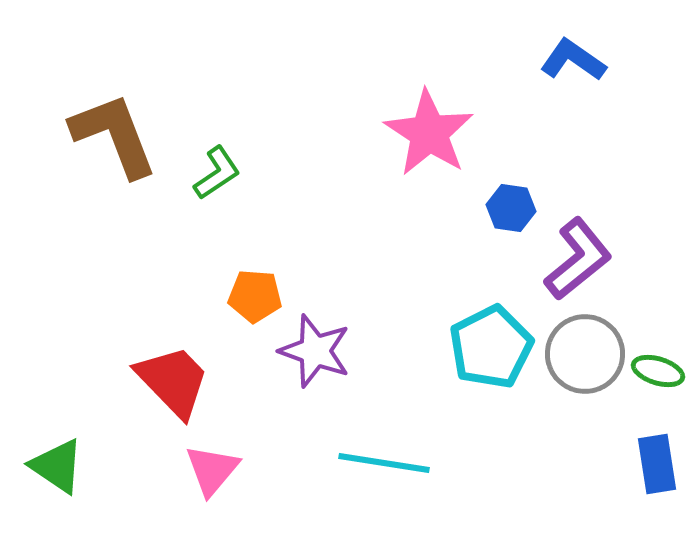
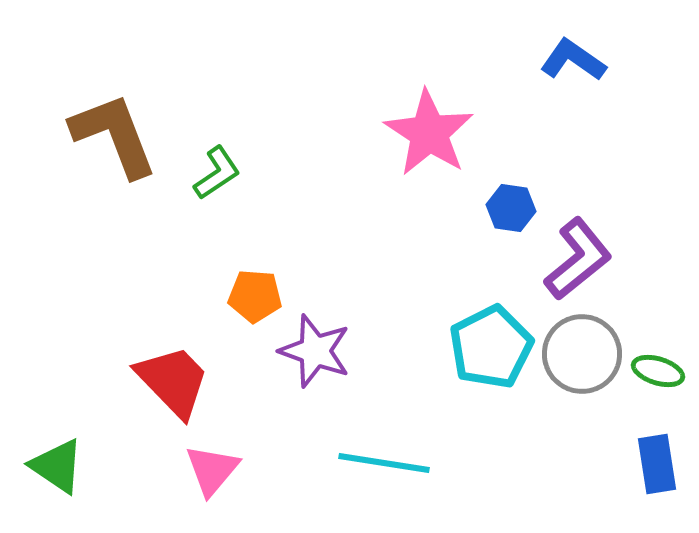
gray circle: moved 3 px left
